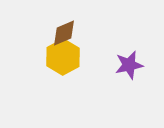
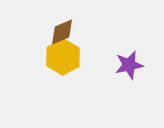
brown diamond: moved 2 px left, 1 px up
